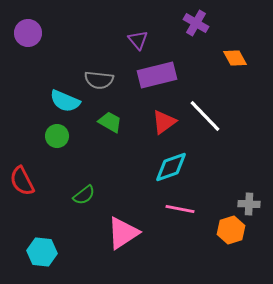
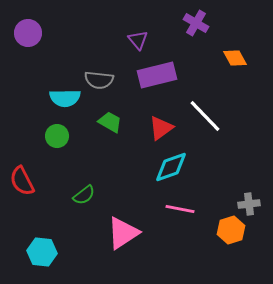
cyan semicircle: moved 3 px up; rotated 24 degrees counterclockwise
red triangle: moved 3 px left, 6 px down
gray cross: rotated 10 degrees counterclockwise
